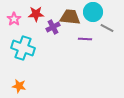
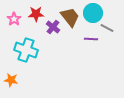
cyan circle: moved 1 px down
brown trapezoid: rotated 45 degrees clockwise
purple cross: rotated 24 degrees counterclockwise
purple line: moved 6 px right
cyan cross: moved 3 px right, 2 px down
orange star: moved 8 px left, 6 px up
